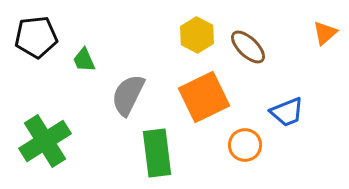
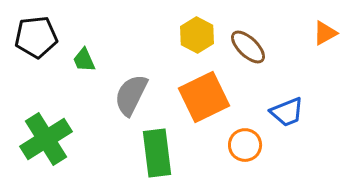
orange triangle: rotated 12 degrees clockwise
gray semicircle: moved 3 px right
green cross: moved 1 px right, 2 px up
